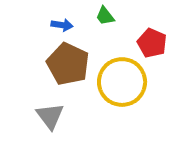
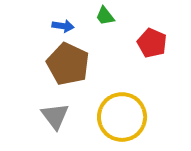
blue arrow: moved 1 px right, 1 px down
yellow circle: moved 35 px down
gray triangle: moved 5 px right
